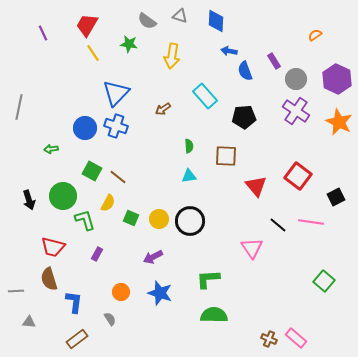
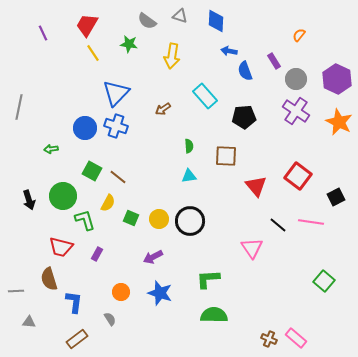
orange semicircle at (315, 35): moved 16 px left; rotated 16 degrees counterclockwise
red trapezoid at (53, 247): moved 8 px right
